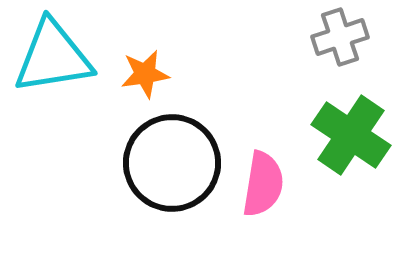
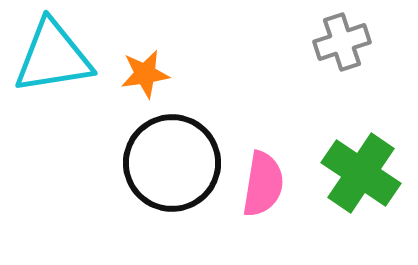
gray cross: moved 2 px right, 5 px down
green cross: moved 10 px right, 38 px down
